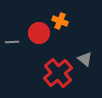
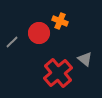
gray line: rotated 40 degrees counterclockwise
